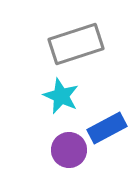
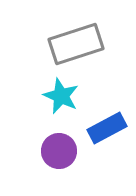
purple circle: moved 10 px left, 1 px down
